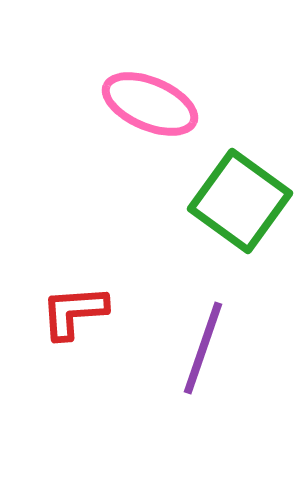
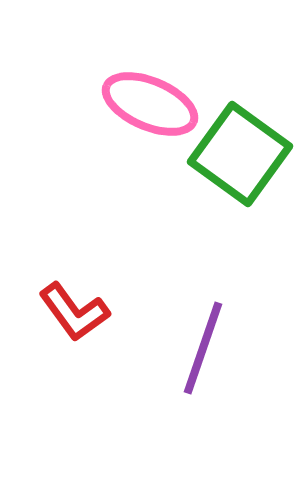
green square: moved 47 px up
red L-shape: rotated 122 degrees counterclockwise
